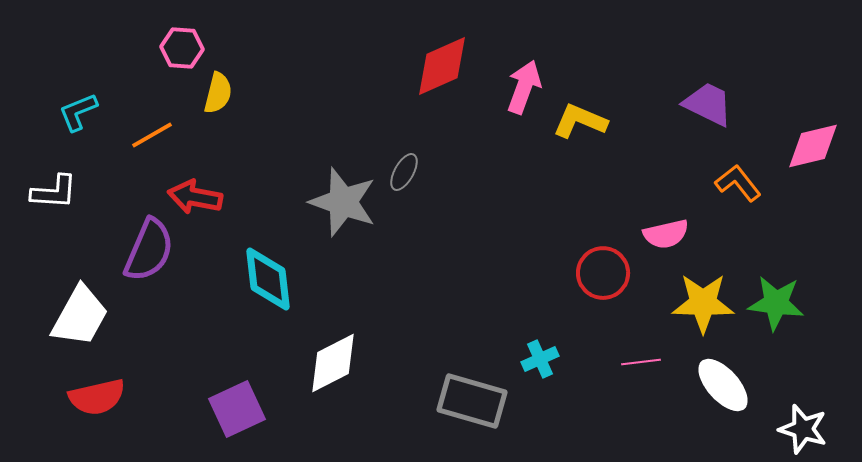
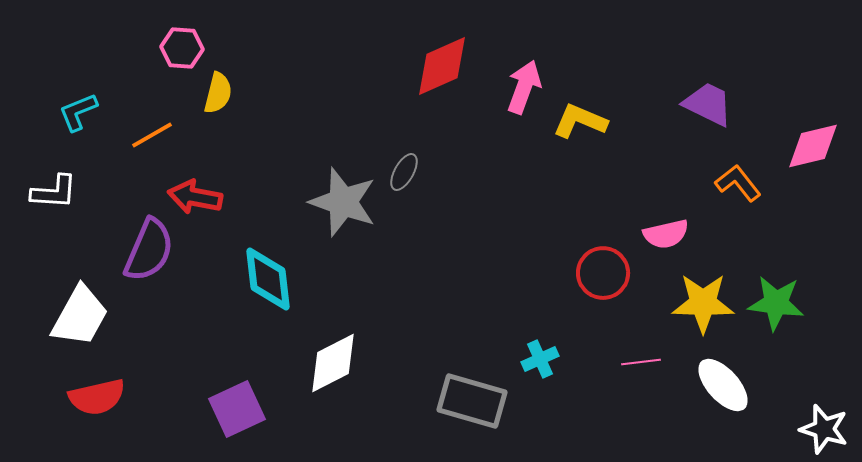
white star: moved 21 px right
